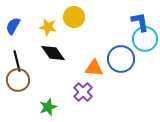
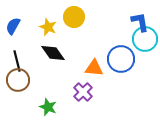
yellow star: rotated 12 degrees clockwise
green star: rotated 30 degrees counterclockwise
